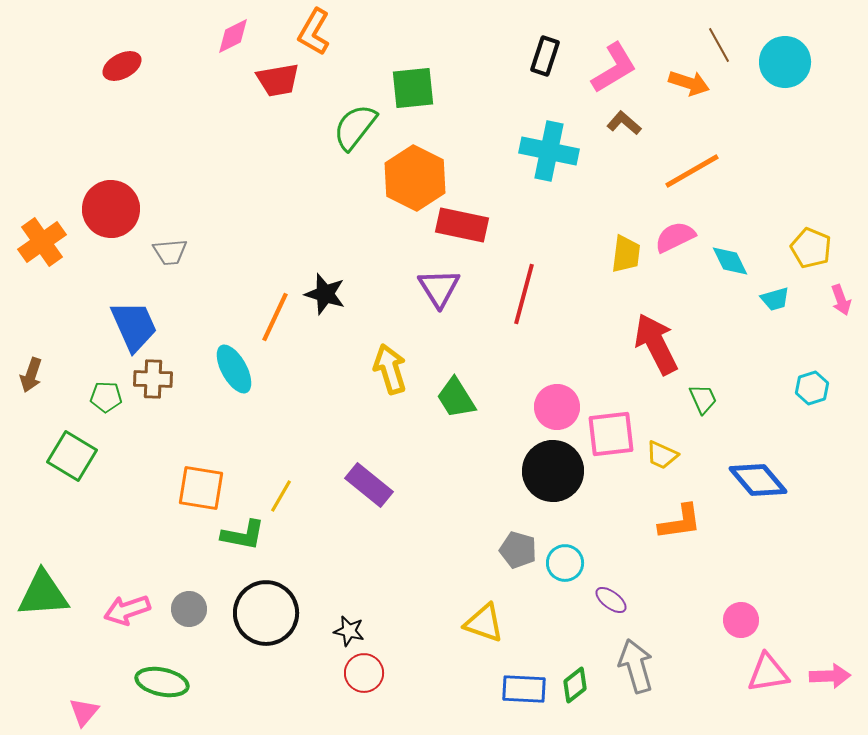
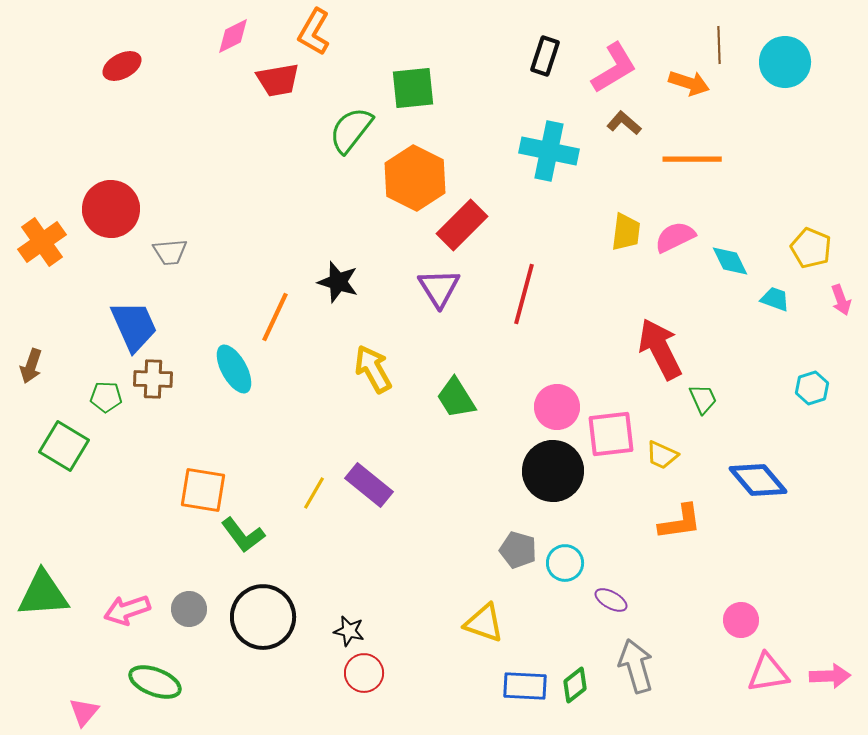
brown line at (719, 45): rotated 27 degrees clockwise
green semicircle at (355, 127): moved 4 px left, 3 px down
orange line at (692, 171): moved 12 px up; rotated 30 degrees clockwise
red rectangle at (462, 225): rotated 57 degrees counterclockwise
yellow trapezoid at (626, 254): moved 22 px up
black star at (325, 294): moved 13 px right, 12 px up
cyan trapezoid at (775, 299): rotated 144 degrees counterclockwise
red arrow at (656, 344): moved 4 px right, 5 px down
yellow arrow at (390, 369): moved 17 px left; rotated 12 degrees counterclockwise
brown arrow at (31, 375): moved 9 px up
green square at (72, 456): moved 8 px left, 10 px up
orange square at (201, 488): moved 2 px right, 2 px down
yellow line at (281, 496): moved 33 px right, 3 px up
green L-shape at (243, 535): rotated 42 degrees clockwise
purple ellipse at (611, 600): rotated 8 degrees counterclockwise
black circle at (266, 613): moved 3 px left, 4 px down
green ellipse at (162, 682): moved 7 px left; rotated 9 degrees clockwise
blue rectangle at (524, 689): moved 1 px right, 3 px up
